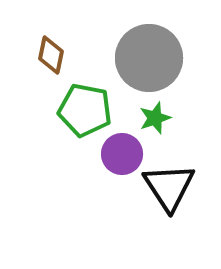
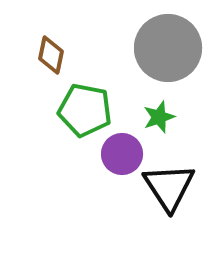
gray circle: moved 19 px right, 10 px up
green star: moved 4 px right, 1 px up
